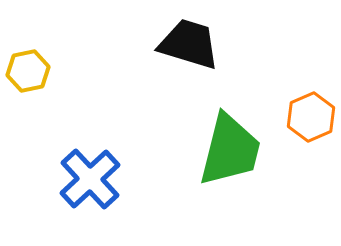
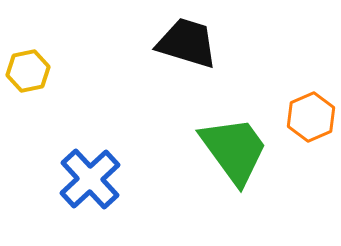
black trapezoid: moved 2 px left, 1 px up
green trapezoid: moved 4 px right; rotated 50 degrees counterclockwise
